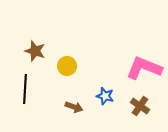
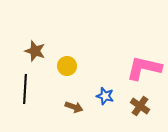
pink L-shape: rotated 9 degrees counterclockwise
